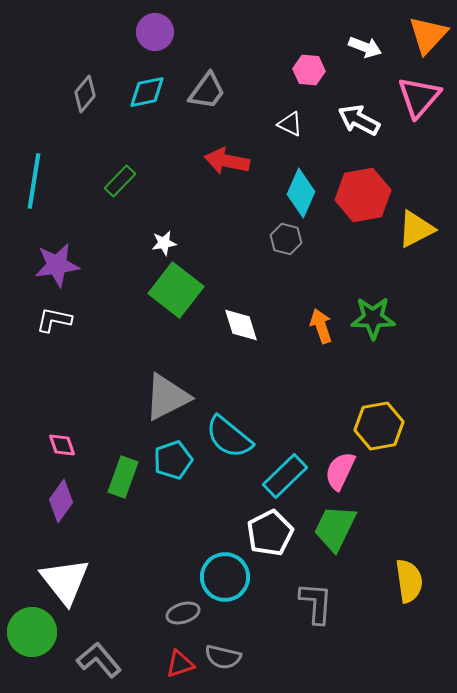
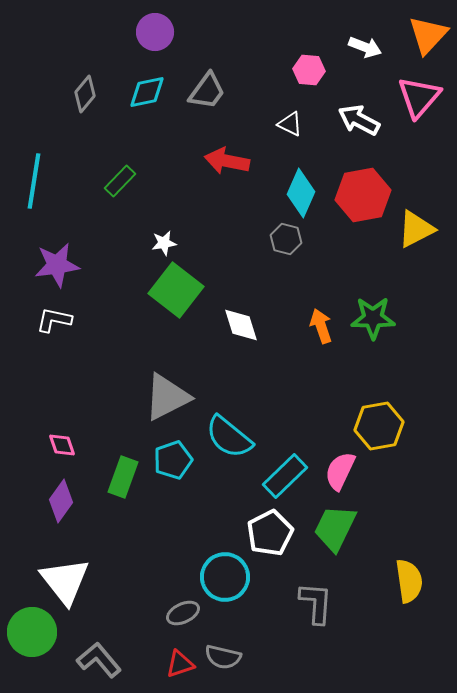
gray ellipse at (183, 613): rotated 8 degrees counterclockwise
